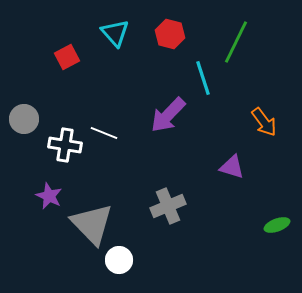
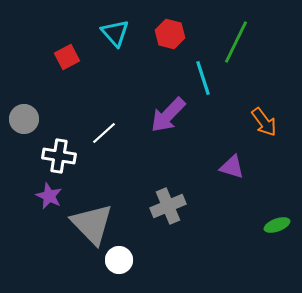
white line: rotated 64 degrees counterclockwise
white cross: moved 6 px left, 11 px down
